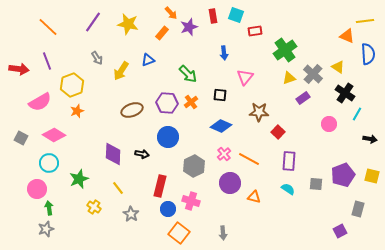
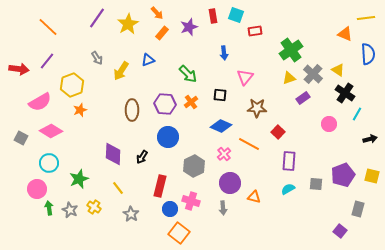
orange arrow at (171, 13): moved 14 px left
yellow line at (365, 21): moved 1 px right, 3 px up
purple line at (93, 22): moved 4 px right, 4 px up
yellow star at (128, 24): rotated 30 degrees clockwise
orange triangle at (347, 36): moved 2 px left, 2 px up
green cross at (285, 50): moved 6 px right
purple line at (47, 61): rotated 60 degrees clockwise
yellow triangle at (338, 67): moved 3 px down
purple hexagon at (167, 103): moved 2 px left, 1 px down
brown ellipse at (132, 110): rotated 70 degrees counterclockwise
orange star at (77, 111): moved 3 px right, 1 px up
brown star at (259, 112): moved 2 px left, 4 px up
pink diamond at (54, 135): moved 3 px left, 4 px up
black arrow at (370, 139): rotated 24 degrees counterclockwise
black arrow at (142, 154): moved 3 px down; rotated 112 degrees clockwise
orange line at (249, 159): moved 15 px up
cyan semicircle at (288, 189): rotated 64 degrees counterclockwise
blue circle at (168, 209): moved 2 px right
gray star at (46, 229): moved 24 px right, 19 px up; rotated 28 degrees counterclockwise
purple square at (340, 231): rotated 24 degrees counterclockwise
gray arrow at (223, 233): moved 25 px up
